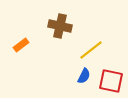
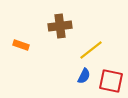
brown cross: rotated 20 degrees counterclockwise
orange rectangle: rotated 56 degrees clockwise
